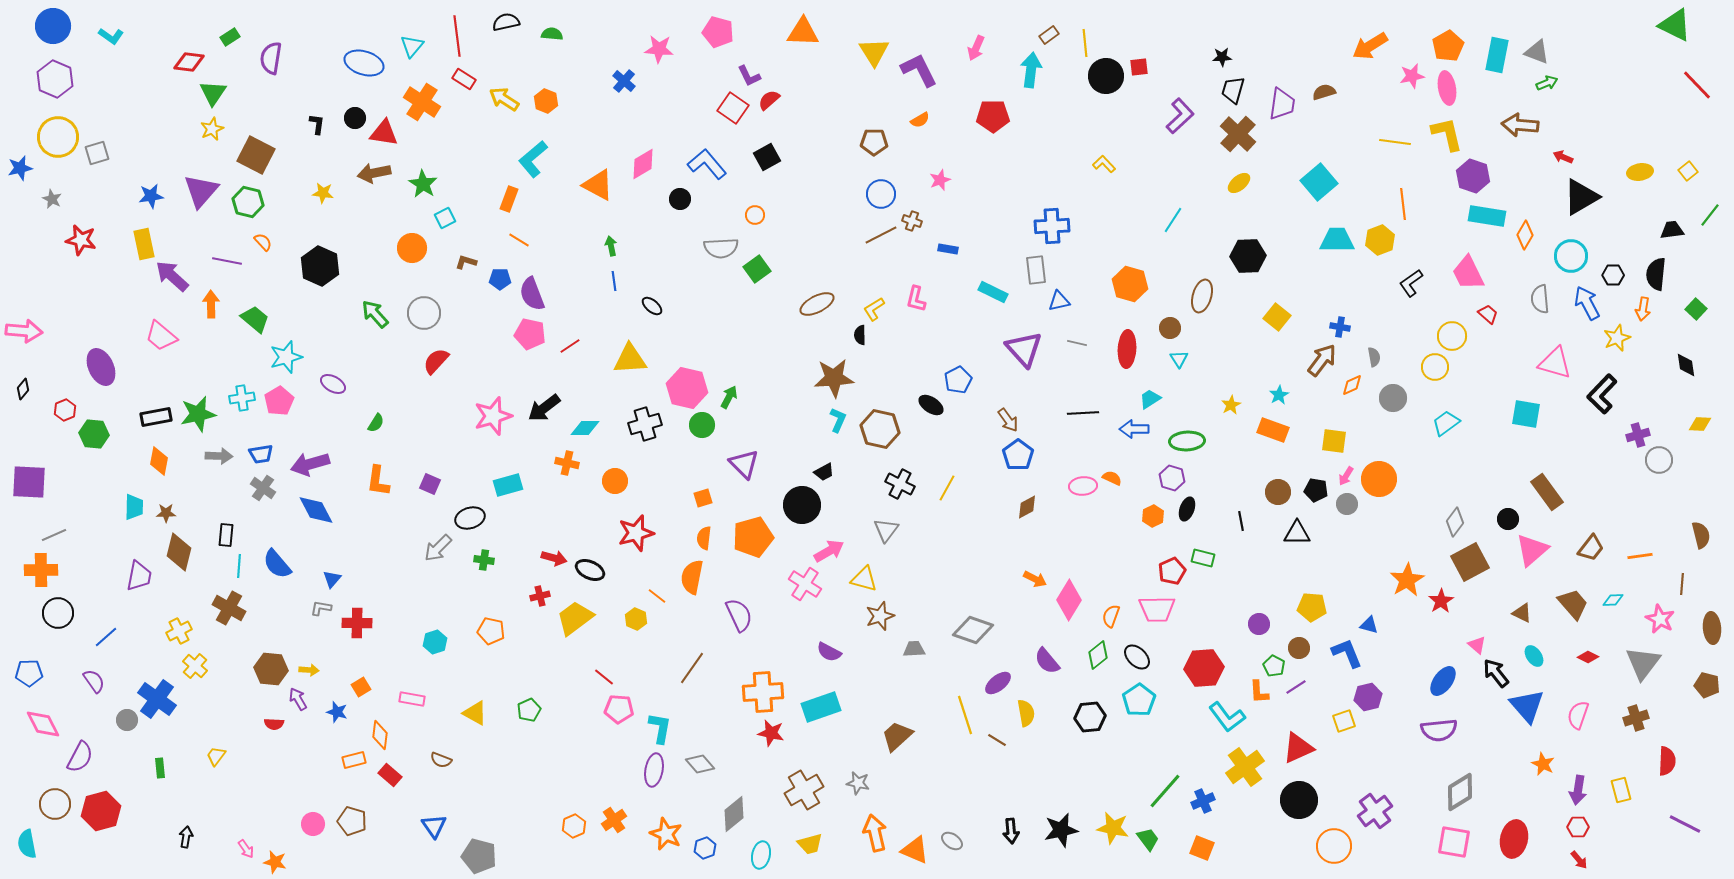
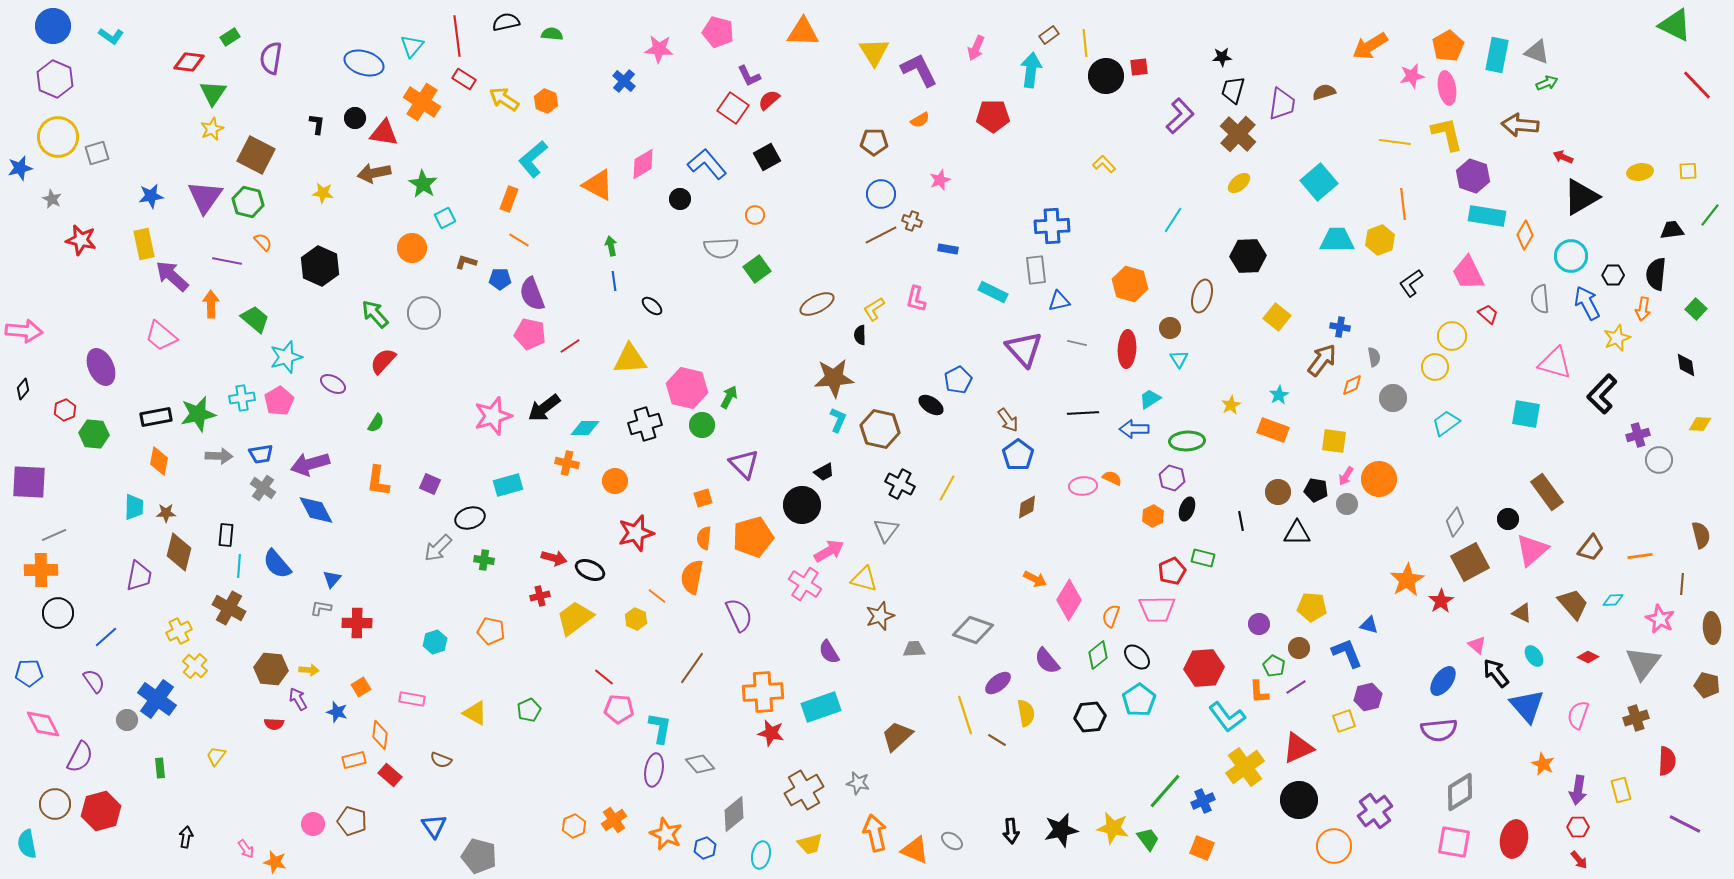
yellow square at (1688, 171): rotated 36 degrees clockwise
purple triangle at (201, 191): moved 4 px right, 6 px down; rotated 6 degrees counterclockwise
red semicircle at (436, 361): moved 53 px left
purple semicircle at (829, 652): rotated 30 degrees clockwise
